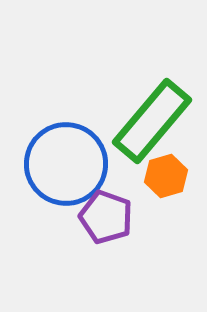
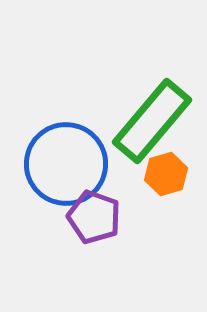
orange hexagon: moved 2 px up
purple pentagon: moved 12 px left
